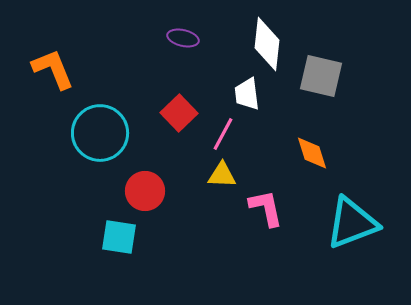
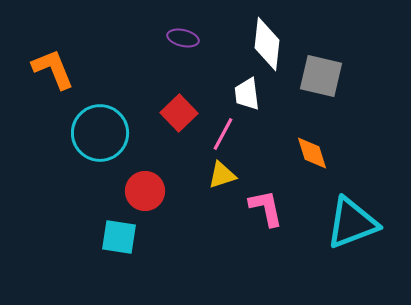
yellow triangle: rotated 20 degrees counterclockwise
